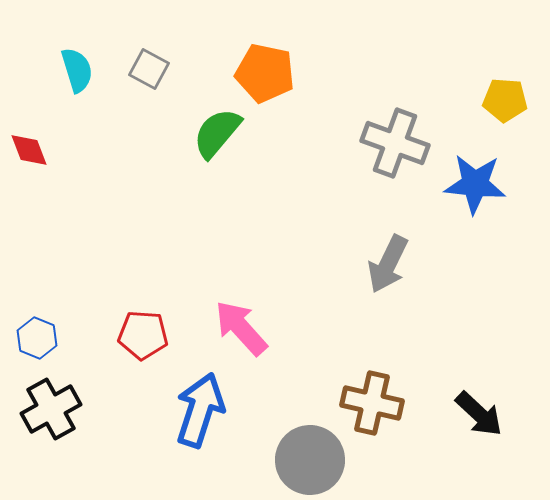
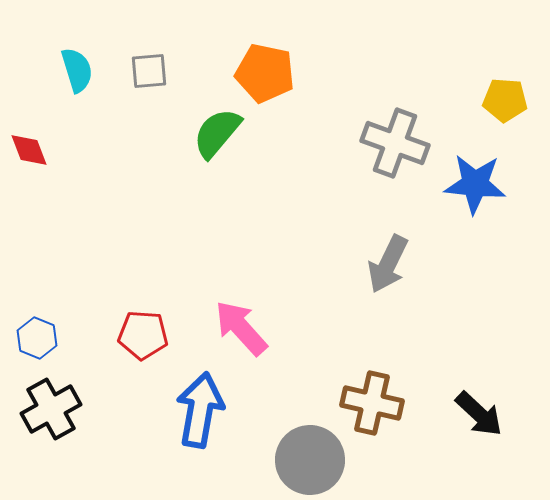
gray square: moved 2 px down; rotated 33 degrees counterclockwise
blue arrow: rotated 8 degrees counterclockwise
